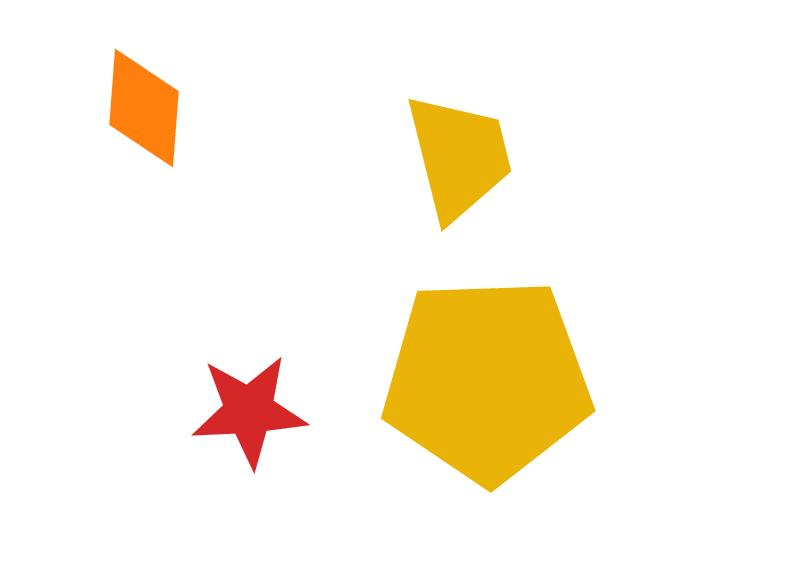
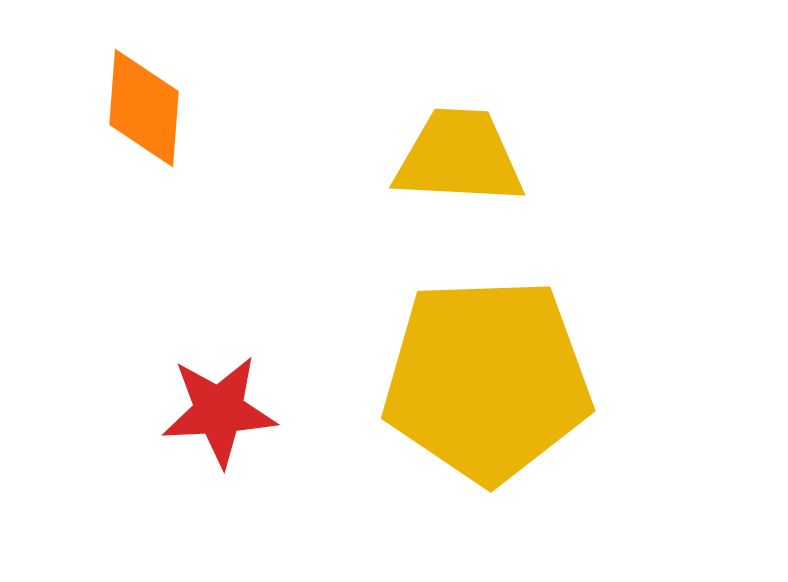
yellow trapezoid: rotated 73 degrees counterclockwise
red star: moved 30 px left
